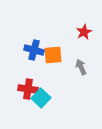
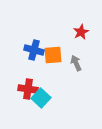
red star: moved 3 px left
gray arrow: moved 5 px left, 4 px up
